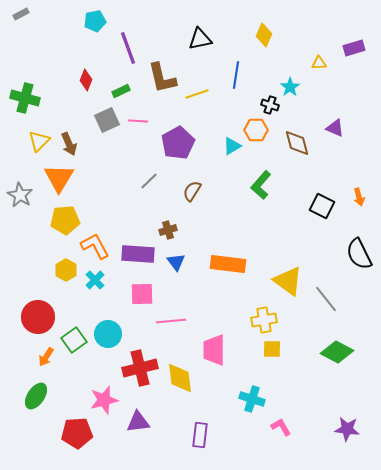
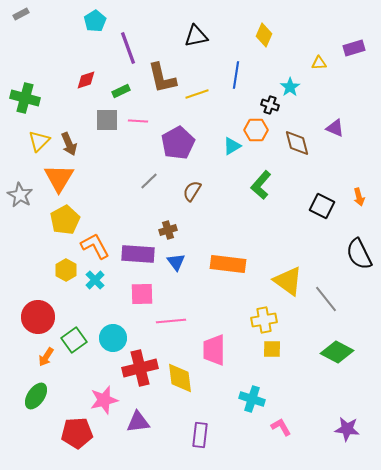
cyan pentagon at (95, 21): rotated 20 degrees counterclockwise
black triangle at (200, 39): moved 4 px left, 3 px up
red diamond at (86, 80): rotated 50 degrees clockwise
gray square at (107, 120): rotated 25 degrees clockwise
yellow pentagon at (65, 220): rotated 24 degrees counterclockwise
cyan circle at (108, 334): moved 5 px right, 4 px down
